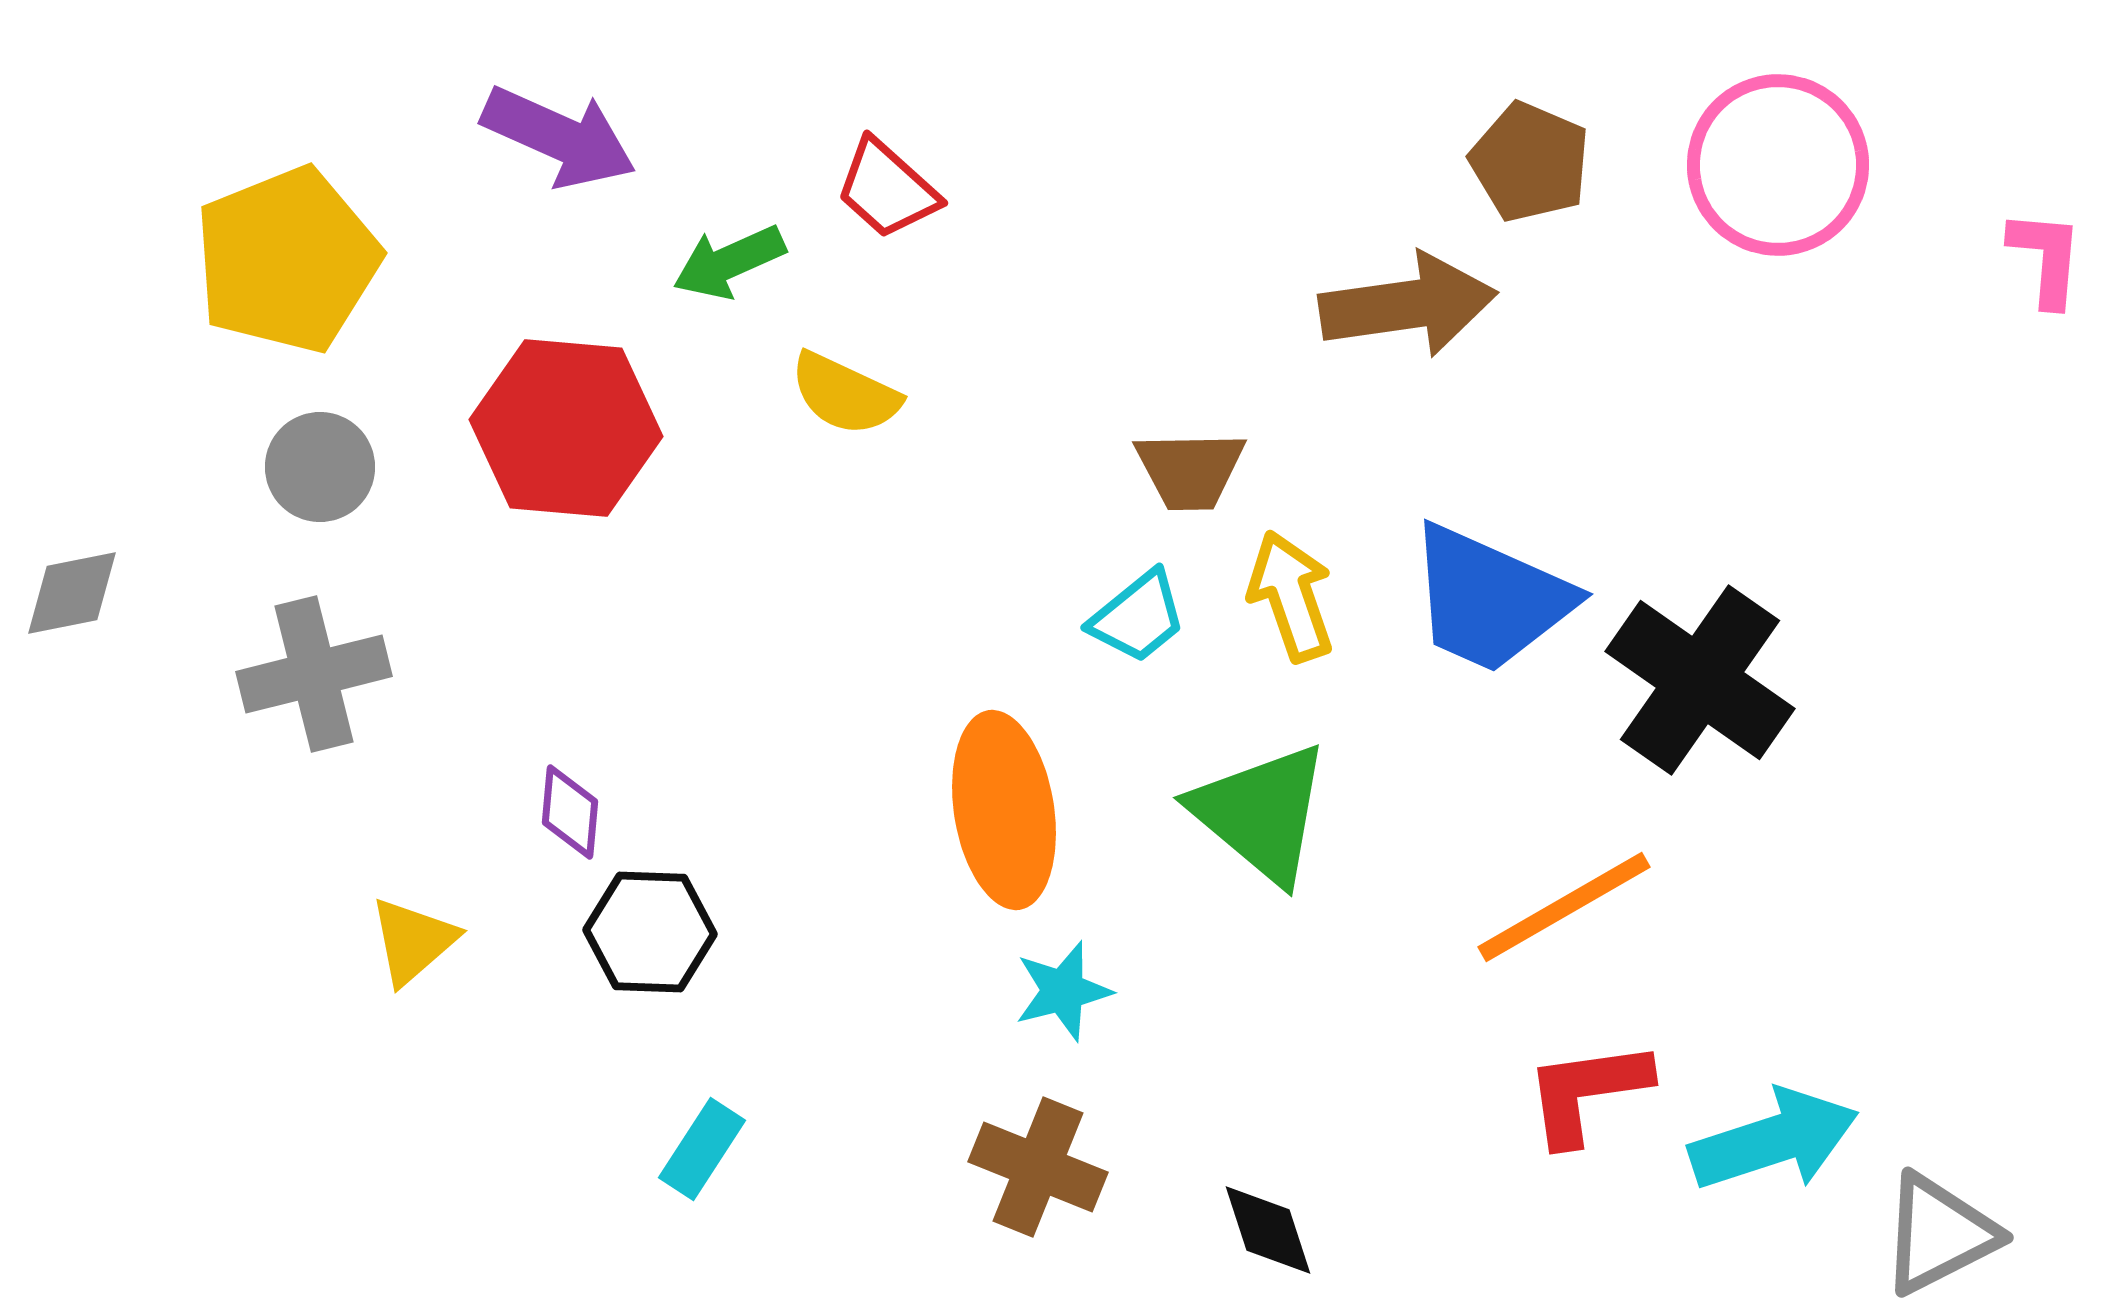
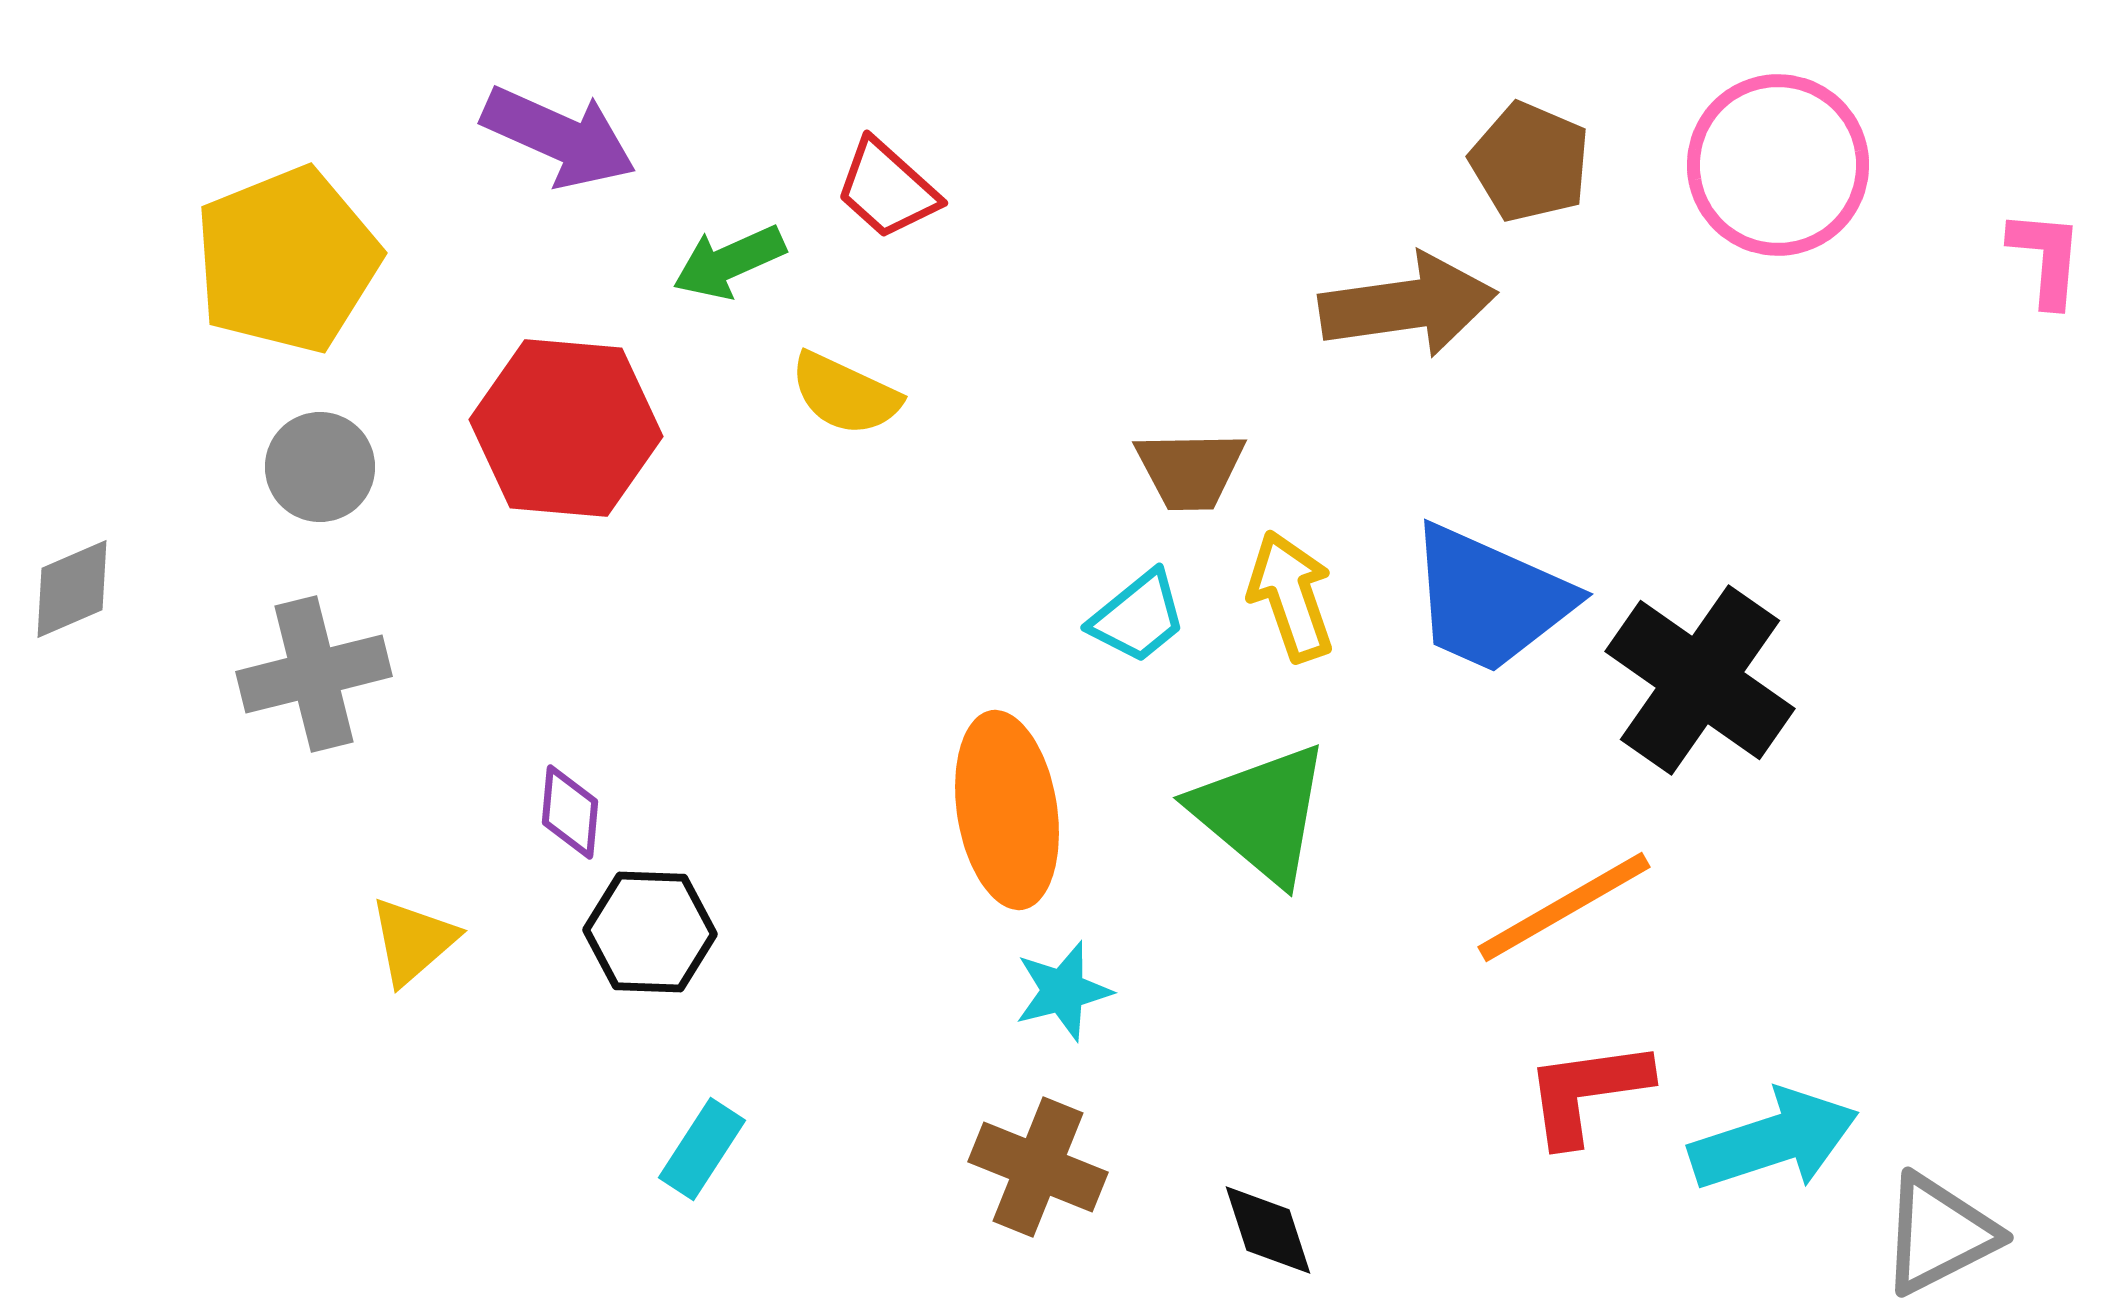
gray diamond: moved 4 px up; rotated 12 degrees counterclockwise
orange ellipse: moved 3 px right
